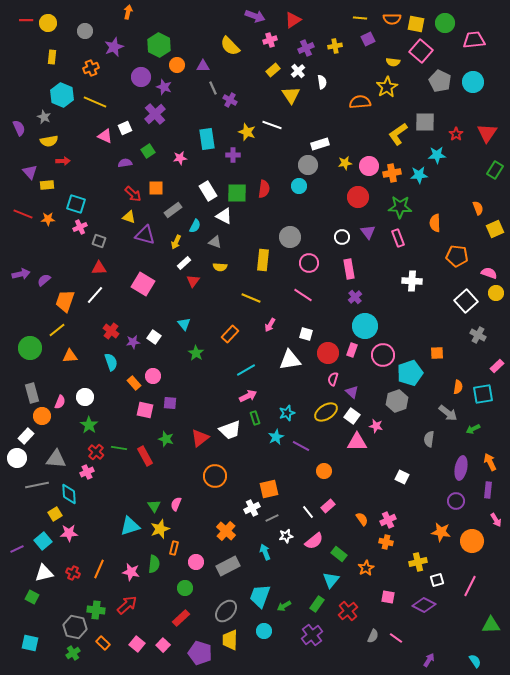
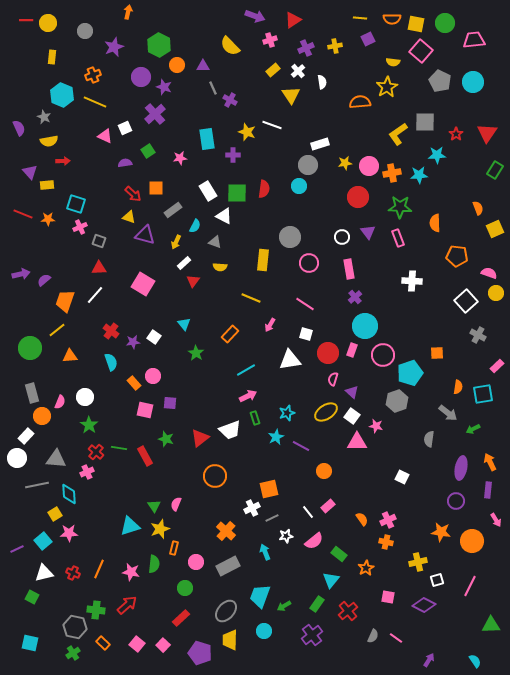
orange cross at (91, 68): moved 2 px right, 7 px down
pink line at (303, 295): moved 2 px right, 9 px down
